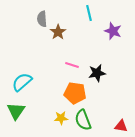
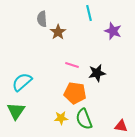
green semicircle: moved 1 px right, 1 px up
